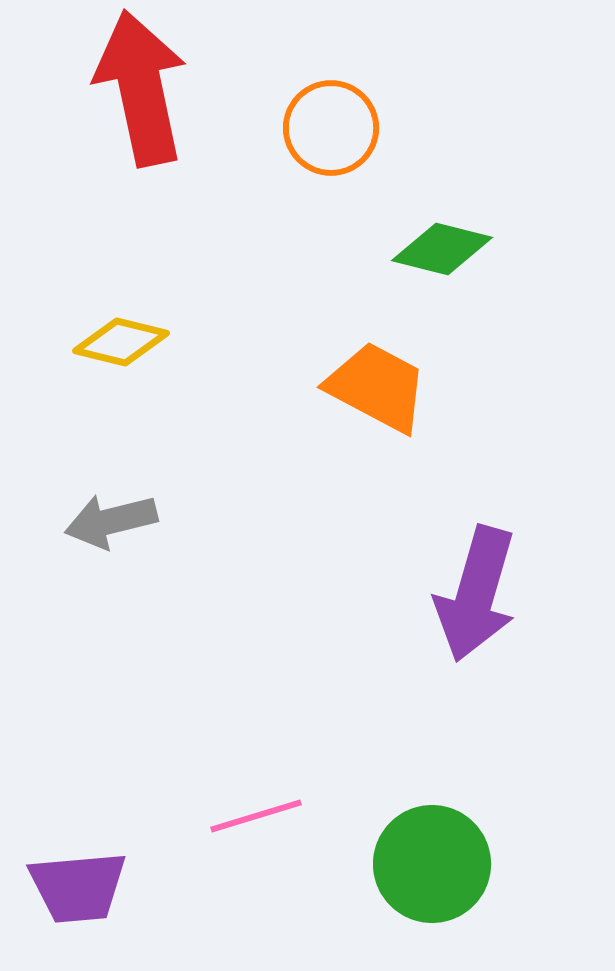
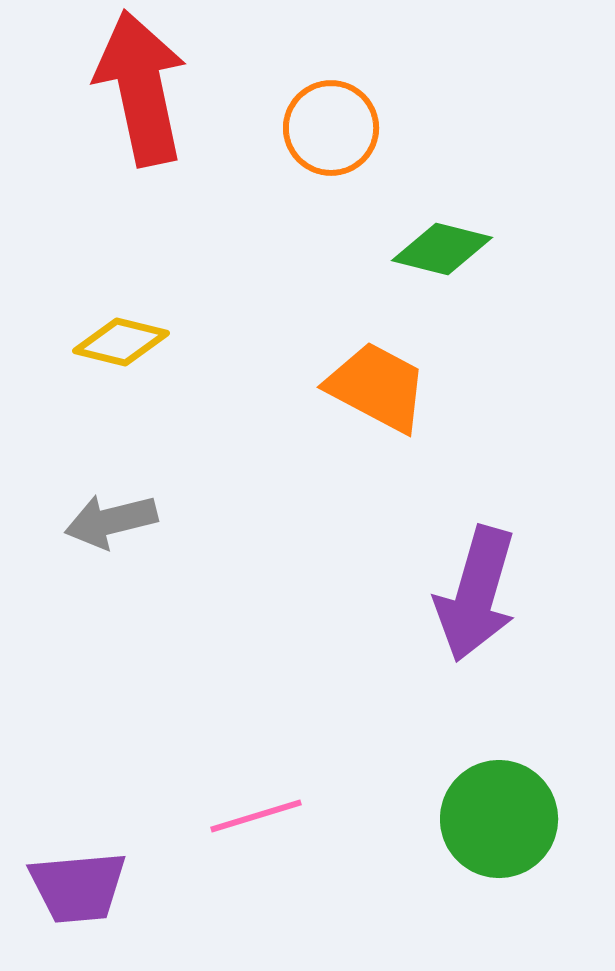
green circle: moved 67 px right, 45 px up
